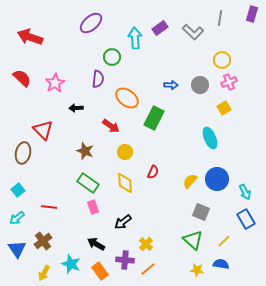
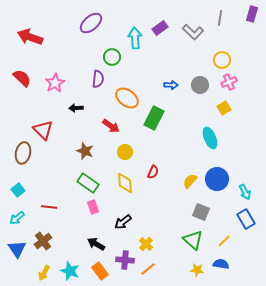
cyan star at (71, 264): moved 1 px left, 7 px down
